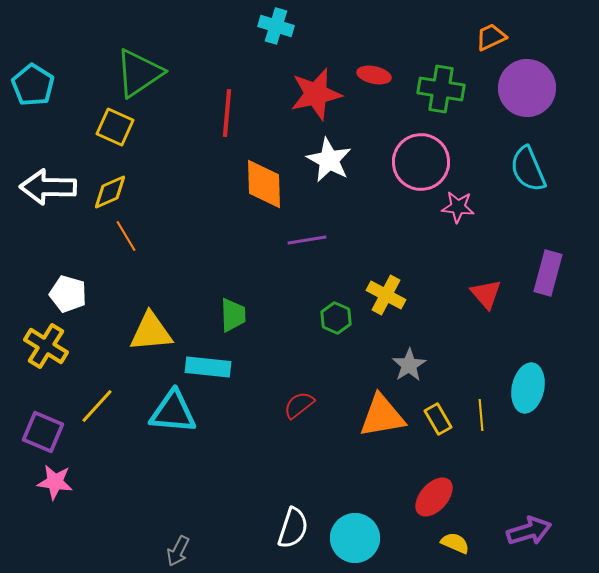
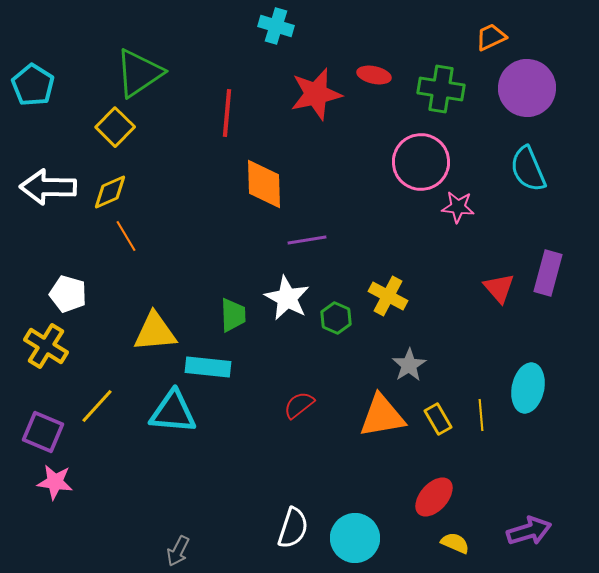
yellow square at (115, 127): rotated 21 degrees clockwise
white star at (329, 160): moved 42 px left, 138 px down
red triangle at (486, 294): moved 13 px right, 6 px up
yellow cross at (386, 295): moved 2 px right, 1 px down
yellow triangle at (151, 332): moved 4 px right
